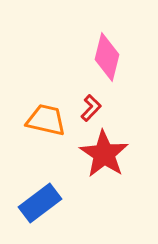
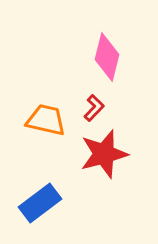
red L-shape: moved 3 px right
red star: rotated 24 degrees clockwise
